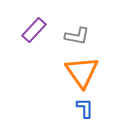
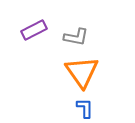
purple rectangle: rotated 20 degrees clockwise
gray L-shape: moved 1 px left, 1 px down
